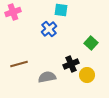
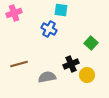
pink cross: moved 1 px right, 1 px down
blue cross: rotated 21 degrees counterclockwise
